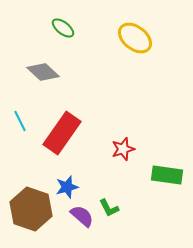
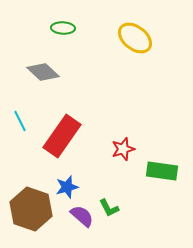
green ellipse: rotated 35 degrees counterclockwise
red rectangle: moved 3 px down
green rectangle: moved 5 px left, 4 px up
